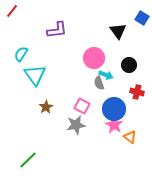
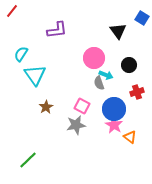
red cross: rotated 32 degrees counterclockwise
